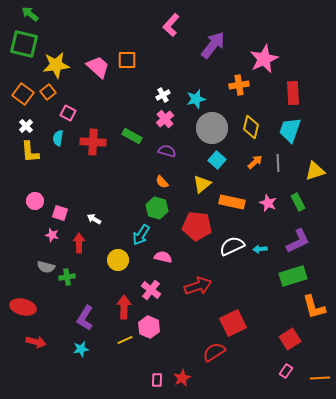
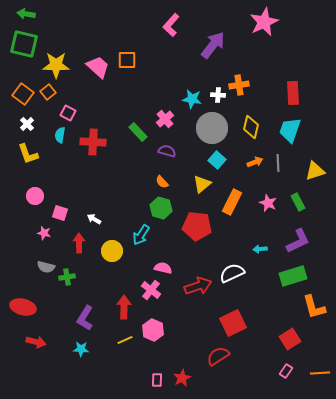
green arrow at (30, 14): moved 4 px left; rotated 30 degrees counterclockwise
pink star at (264, 59): moved 37 px up
yellow star at (56, 65): rotated 8 degrees clockwise
white cross at (163, 95): moved 55 px right; rotated 32 degrees clockwise
cyan star at (196, 99): moved 4 px left; rotated 24 degrees clockwise
white cross at (26, 126): moved 1 px right, 2 px up
green rectangle at (132, 136): moved 6 px right, 4 px up; rotated 18 degrees clockwise
cyan semicircle at (58, 138): moved 2 px right, 3 px up
yellow L-shape at (30, 152): moved 2 px left, 2 px down; rotated 15 degrees counterclockwise
orange arrow at (255, 162): rotated 21 degrees clockwise
pink circle at (35, 201): moved 5 px up
orange rectangle at (232, 202): rotated 75 degrees counterclockwise
green hexagon at (157, 208): moved 4 px right
pink star at (52, 235): moved 8 px left, 2 px up
white semicircle at (232, 246): moved 27 px down
pink semicircle at (163, 257): moved 11 px down
yellow circle at (118, 260): moved 6 px left, 9 px up
pink hexagon at (149, 327): moved 4 px right, 3 px down
cyan star at (81, 349): rotated 14 degrees clockwise
red semicircle at (214, 352): moved 4 px right, 4 px down
orange line at (320, 378): moved 5 px up
